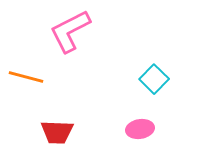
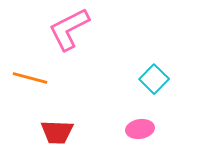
pink L-shape: moved 1 px left, 2 px up
orange line: moved 4 px right, 1 px down
